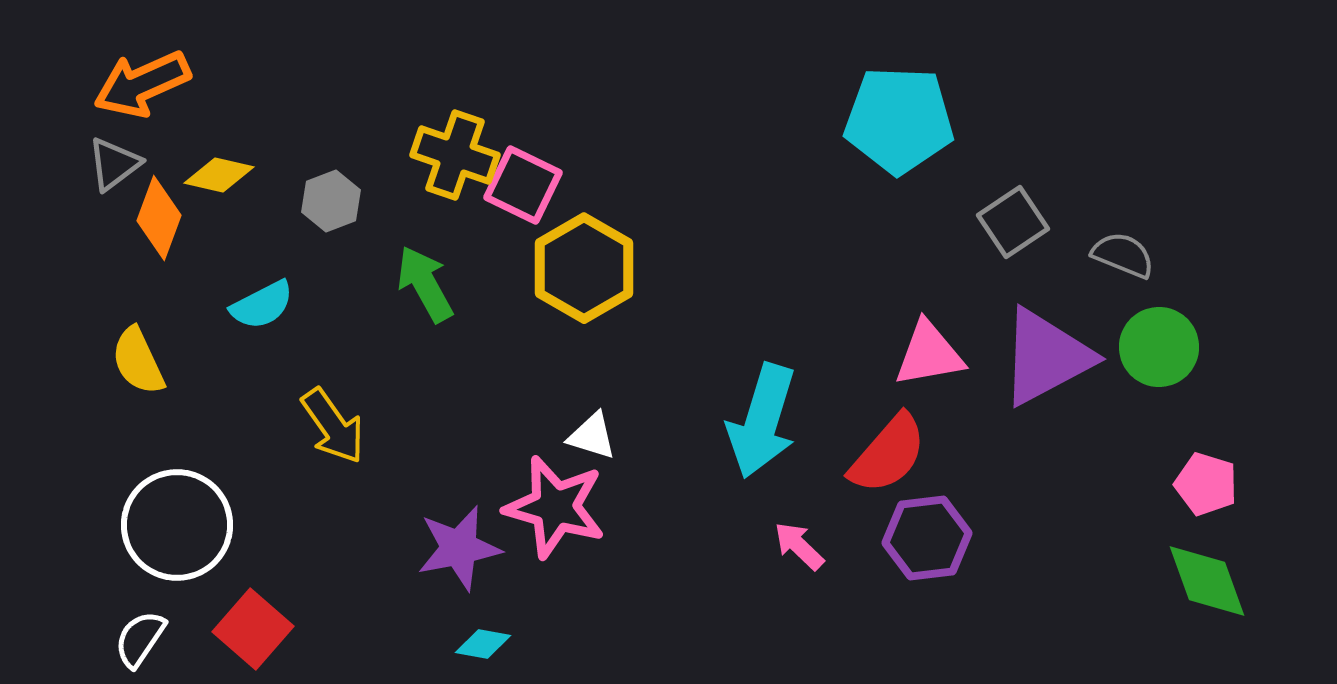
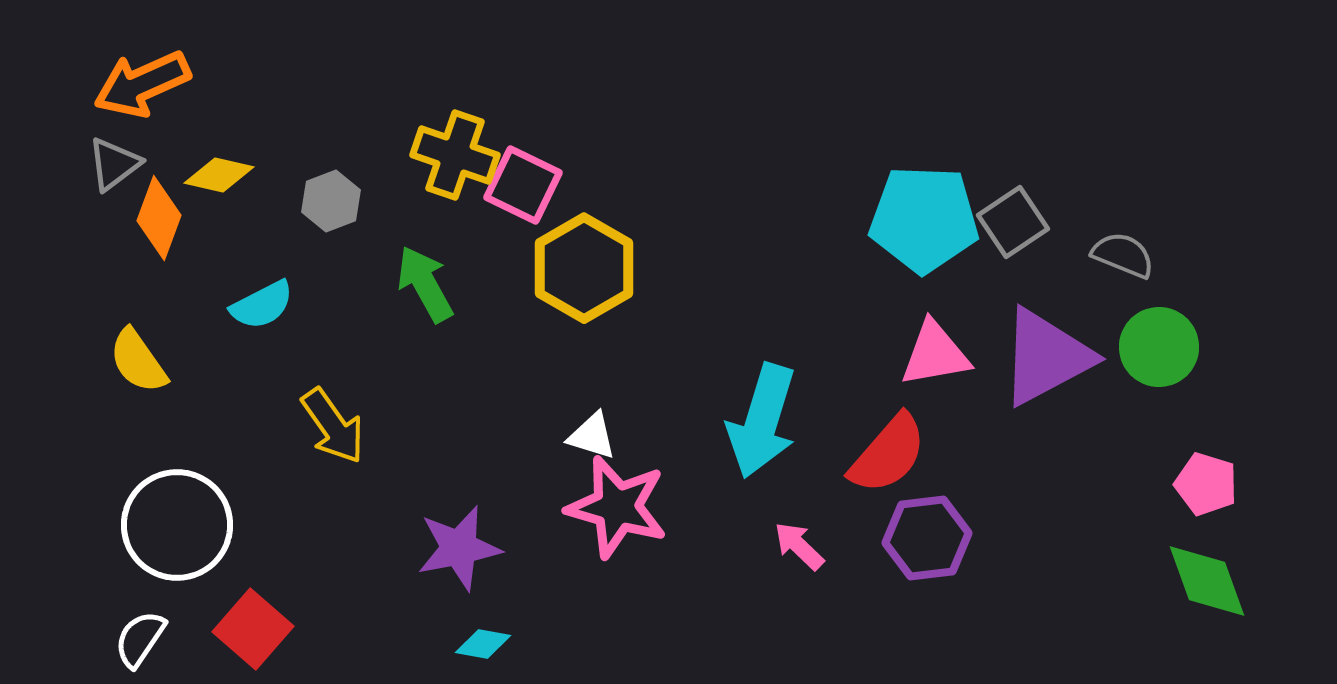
cyan pentagon: moved 25 px right, 99 px down
pink triangle: moved 6 px right
yellow semicircle: rotated 10 degrees counterclockwise
pink star: moved 62 px right
